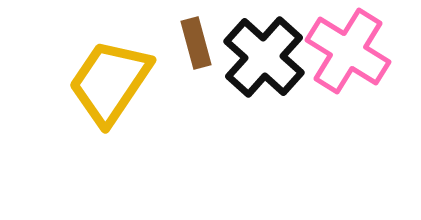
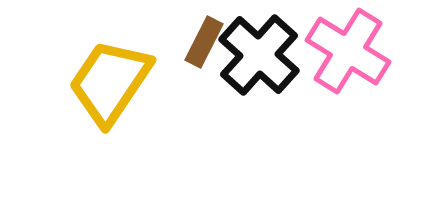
brown rectangle: moved 8 px right, 1 px up; rotated 42 degrees clockwise
black cross: moved 5 px left, 2 px up
